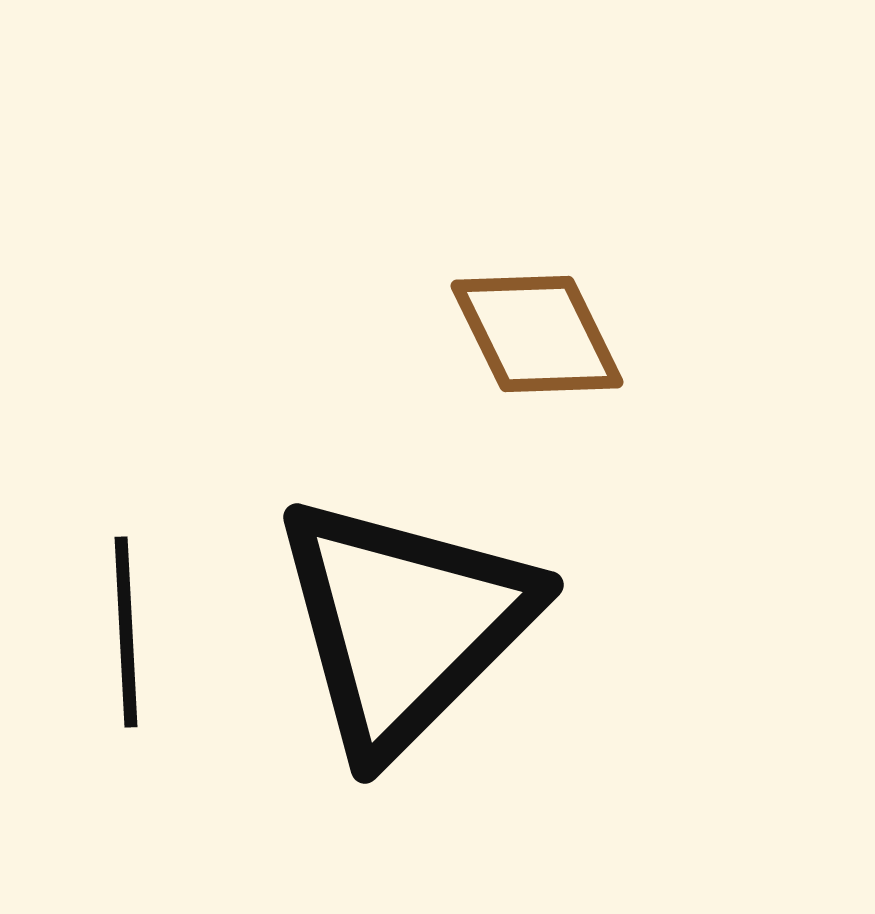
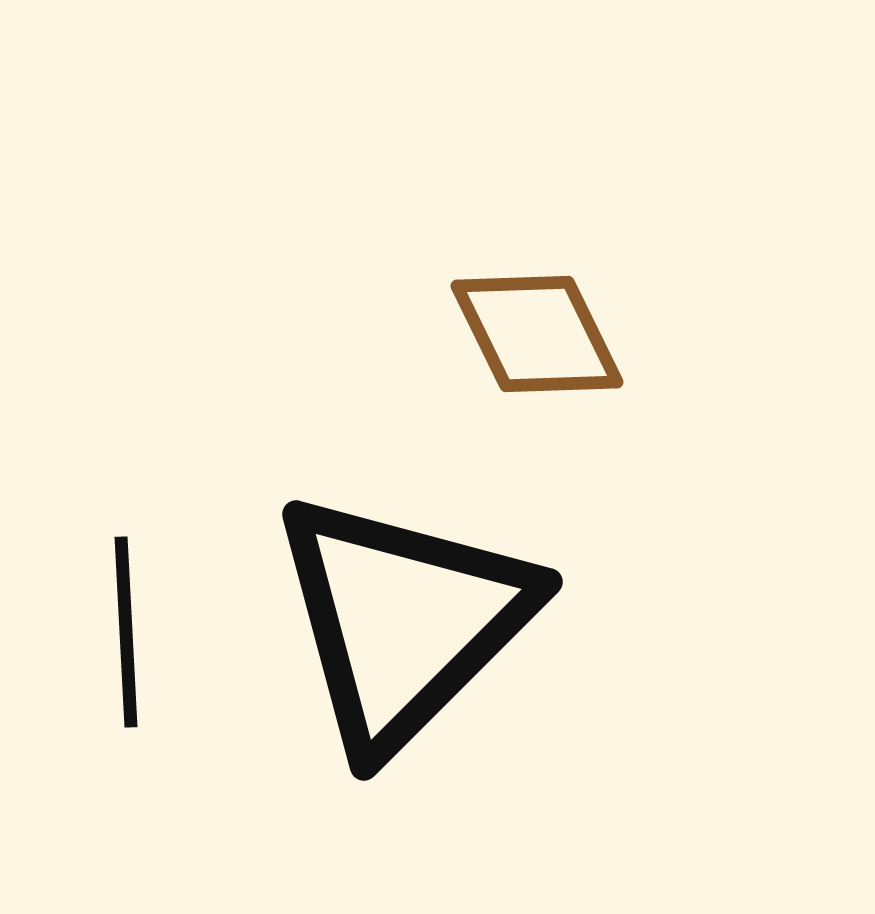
black triangle: moved 1 px left, 3 px up
